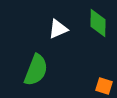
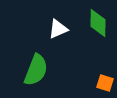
orange square: moved 1 px right, 3 px up
